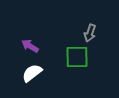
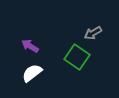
gray arrow: moved 3 px right; rotated 42 degrees clockwise
green square: rotated 35 degrees clockwise
